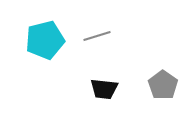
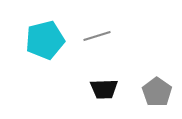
gray pentagon: moved 6 px left, 7 px down
black trapezoid: rotated 8 degrees counterclockwise
